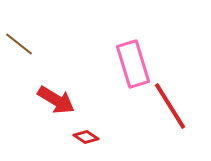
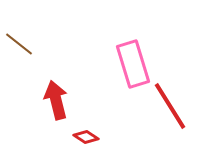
red arrow: rotated 135 degrees counterclockwise
